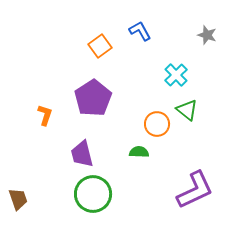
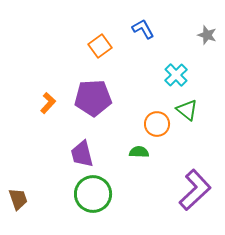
blue L-shape: moved 3 px right, 2 px up
purple pentagon: rotated 30 degrees clockwise
orange L-shape: moved 3 px right, 12 px up; rotated 25 degrees clockwise
purple L-shape: rotated 18 degrees counterclockwise
